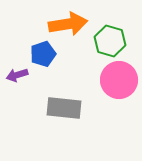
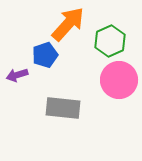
orange arrow: rotated 39 degrees counterclockwise
green hexagon: rotated 20 degrees clockwise
blue pentagon: moved 2 px right, 1 px down
gray rectangle: moved 1 px left
